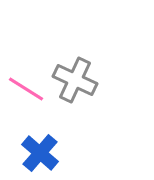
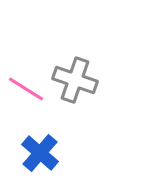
gray cross: rotated 6 degrees counterclockwise
